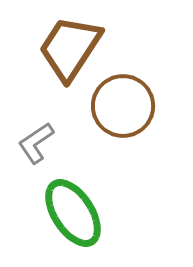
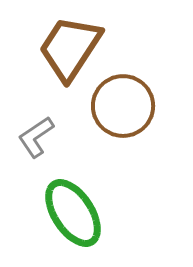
gray L-shape: moved 6 px up
